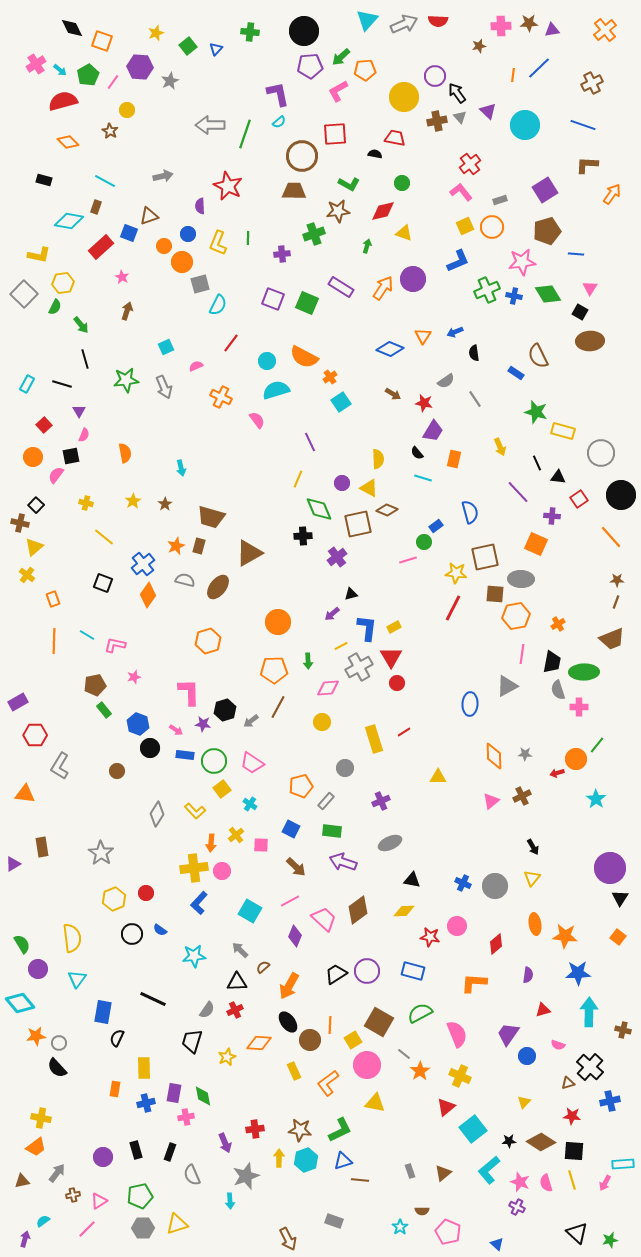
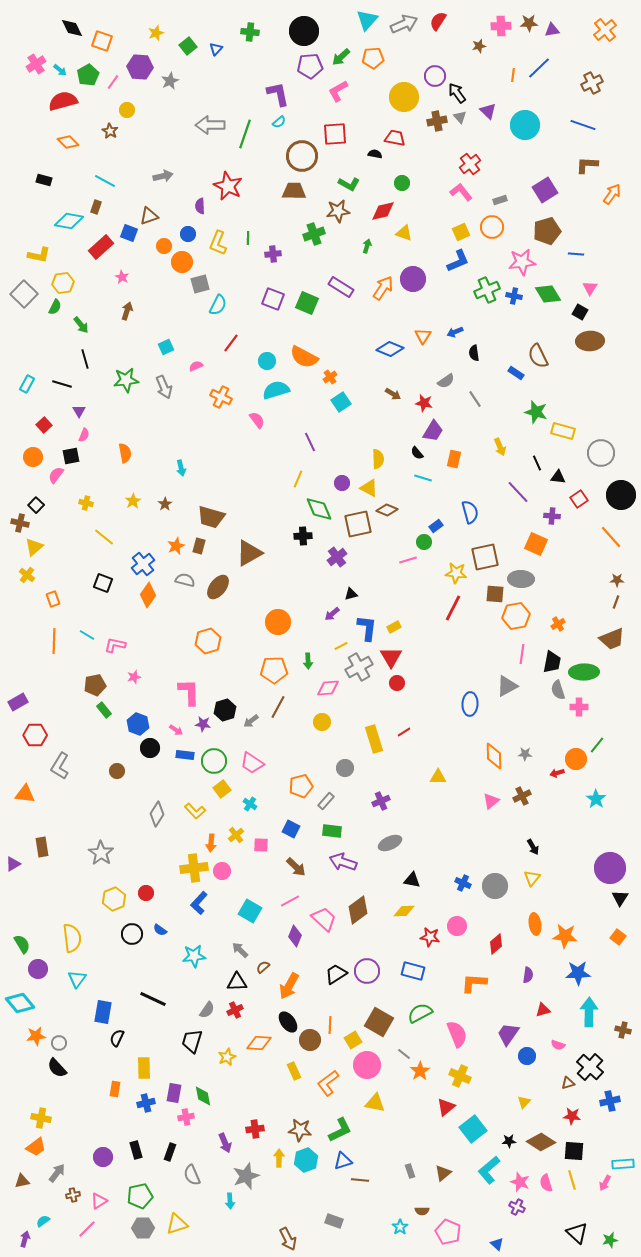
red semicircle at (438, 21): rotated 120 degrees clockwise
orange pentagon at (365, 70): moved 8 px right, 12 px up
yellow square at (465, 226): moved 4 px left, 6 px down
purple cross at (282, 254): moved 9 px left
